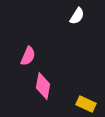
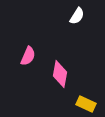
pink diamond: moved 17 px right, 12 px up
